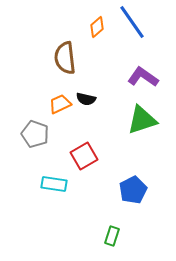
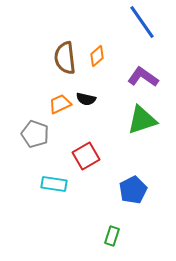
blue line: moved 10 px right
orange diamond: moved 29 px down
red square: moved 2 px right
